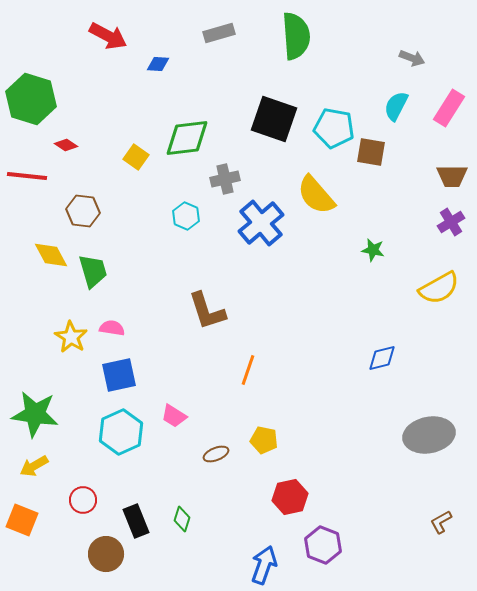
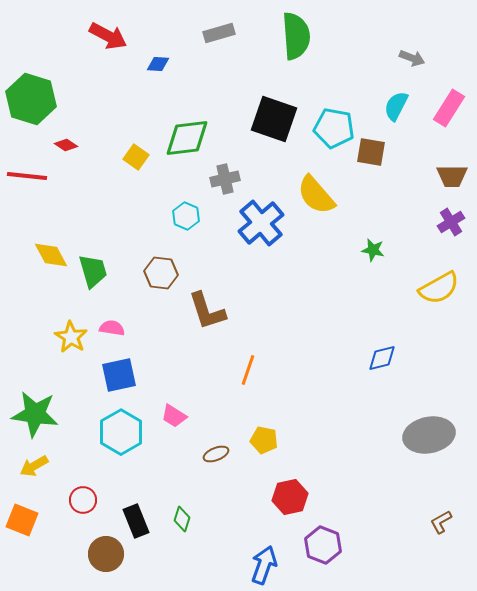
brown hexagon at (83, 211): moved 78 px right, 62 px down
cyan hexagon at (121, 432): rotated 6 degrees counterclockwise
